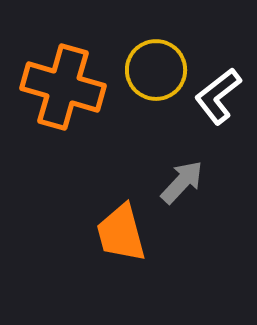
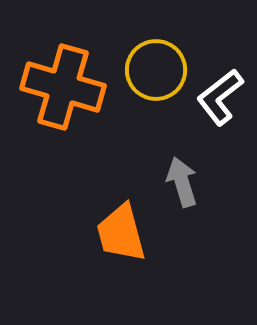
white L-shape: moved 2 px right, 1 px down
gray arrow: rotated 60 degrees counterclockwise
